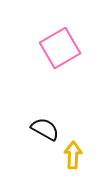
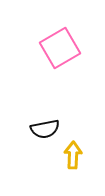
black semicircle: rotated 140 degrees clockwise
